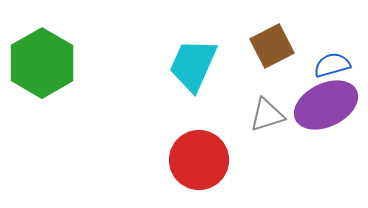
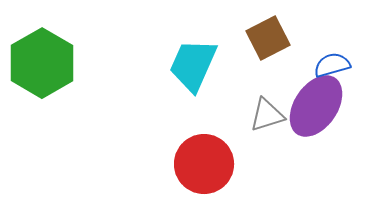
brown square: moved 4 px left, 8 px up
purple ellipse: moved 10 px left, 1 px down; rotated 30 degrees counterclockwise
red circle: moved 5 px right, 4 px down
